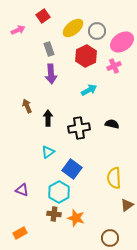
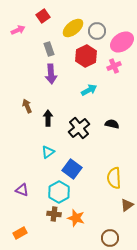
black cross: rotated 30 degrees counterclockwise
